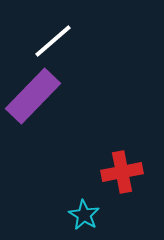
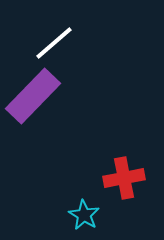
white line: moved 1 px right, 2 px down
red cross: moved 2 px right, 6 px down
